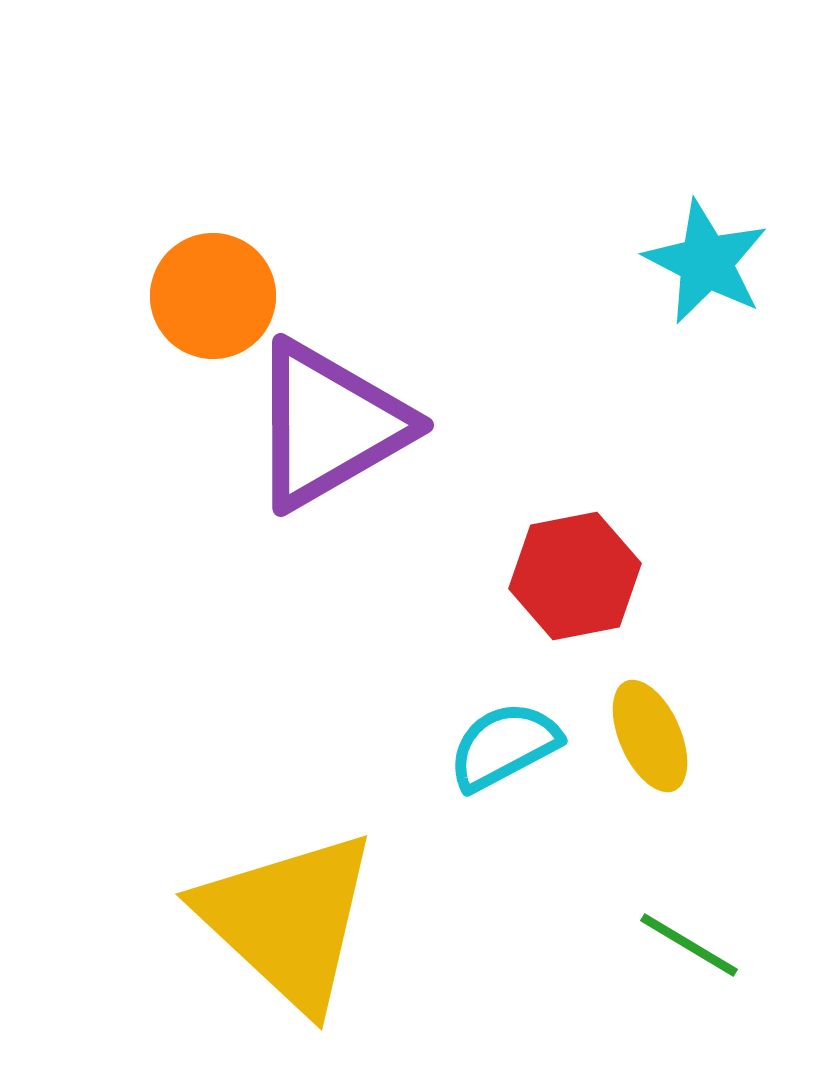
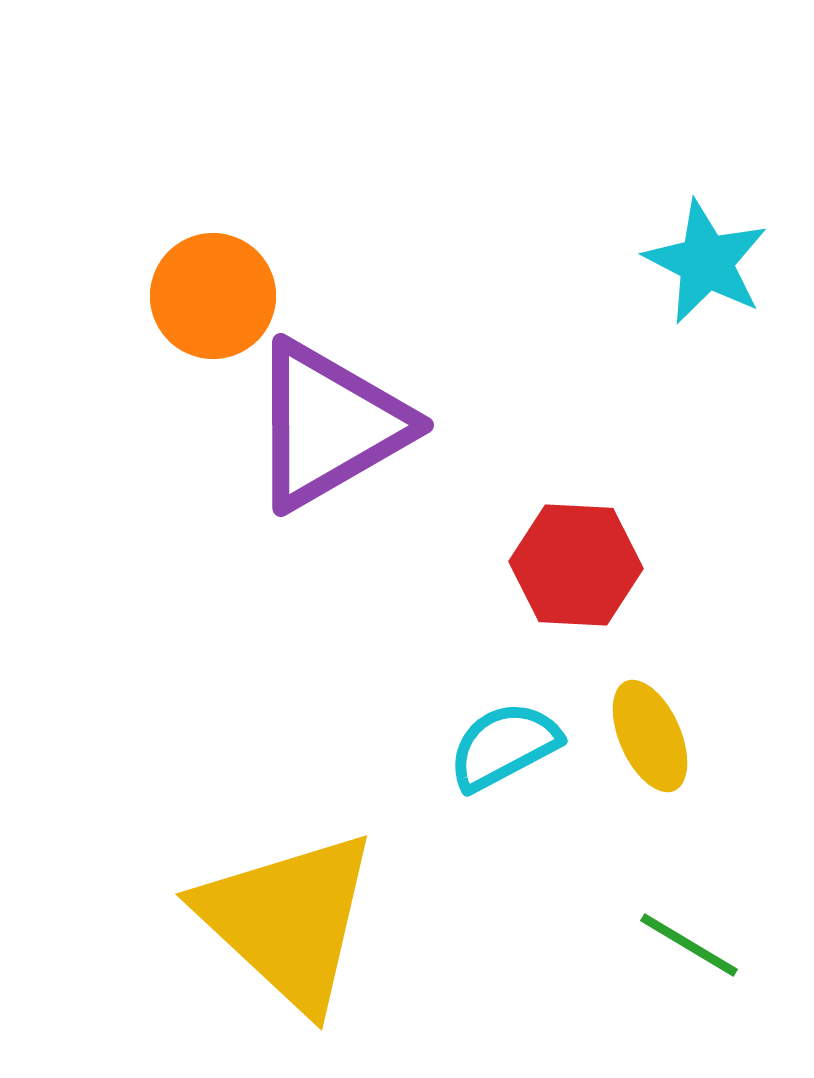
red hexagon: moved 1 px right, 11 px up; rotated 14 degrees clockwise
